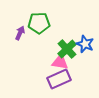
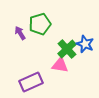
green pentagon: moved 1 px right, 1 px down; rotated 15 degrees counterclockwise
purple arrow: rotated 56 degrees counterclockwise
pink triangle: moved 3 px down
purple rectangle: moved 28 px left, 3 px down
